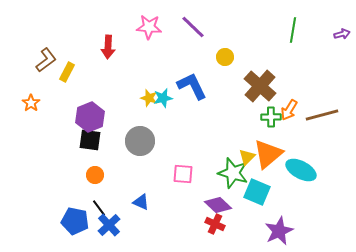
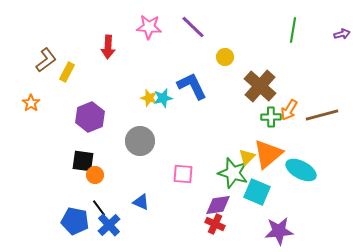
black square: moved 7 px left, 21 px down
purple diamond: rotated 52 degrees counterclockwise
purple star: rotated 20 degrees clockwise
